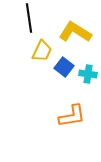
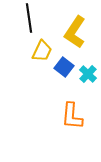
yellow L-shape: rotated 88 degrees counterclockwise
cyan cross: rotated 36 degrees clockwise
orange L-shape: rotated 104 degrees clockwise
